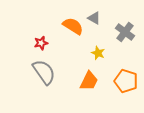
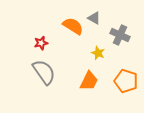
gray cross: moved 5 px left, 3 px down; rotated 12 degrees counterclockwise
